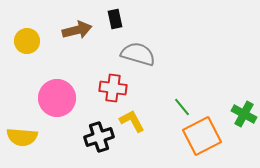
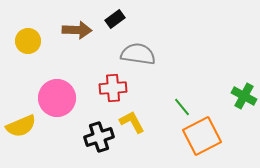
black rectangle: rotated 66 degrees clockwise
brown arrow: rotated 16 degrees clockwise
yellow circle: moved 1 px right
gray semicircle: rotated 8 degrees counterclockwise
red cross: rotated 12 degrees counterclockwise
green cross: moved 18 px up
yellow L-shape: moved 1 px down
yellow semicircle: moved 1 px left, 11 px up; rotated 28 degrees counterclockwise
